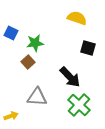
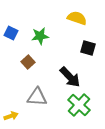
green star: moved 5 px right, 7 px up
